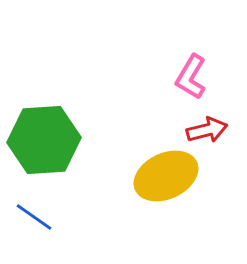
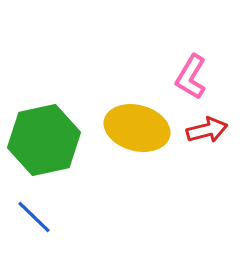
green hexagon: rotated 8 degrees counterclockwise
yellow ellipse: moved 29 px left, 48 px up; rotated 40 degrees clockwise
blue line: rotated 9 degrees clockwise
